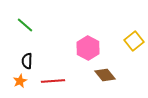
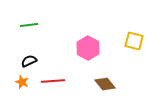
green line: moved 4 px right; rotated 48 degrees counterclockwise
yellow square: rotated 36 degrees counterclockwise
black semicircle: moved 2 px right; rotated 63 degrees clockwise
brown diamond: moved 9 px down
orange star: moved 2 px right, 1 px down; rotated 24 degrees counterclockwise
